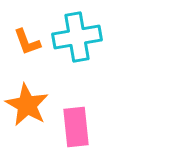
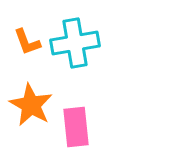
cyan cross: moved 2 px left, 6 px down
orange star: moved 4 px right
